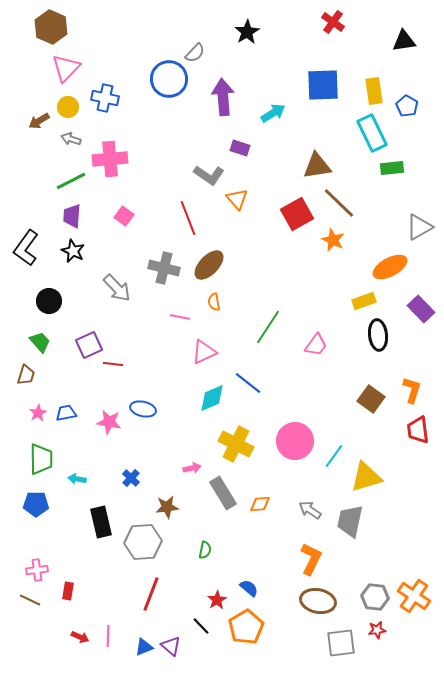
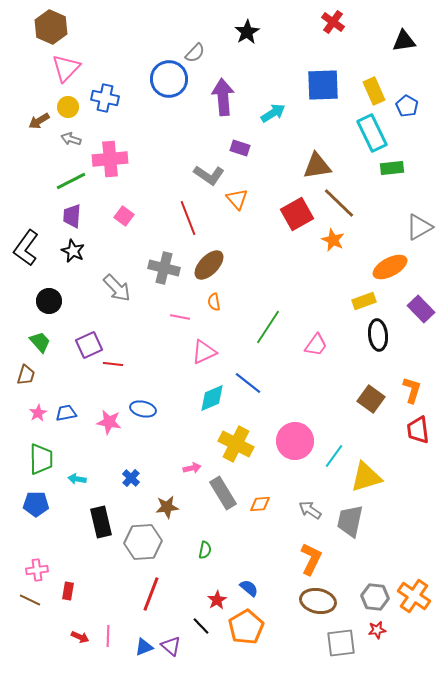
yellow rectangle at (374, 91): rotated 16 degrees counterclockwise
